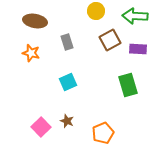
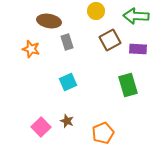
green arrow: moved 1 px right
brown ellipse: moved 14 px right
orange star: moved 4 px up
